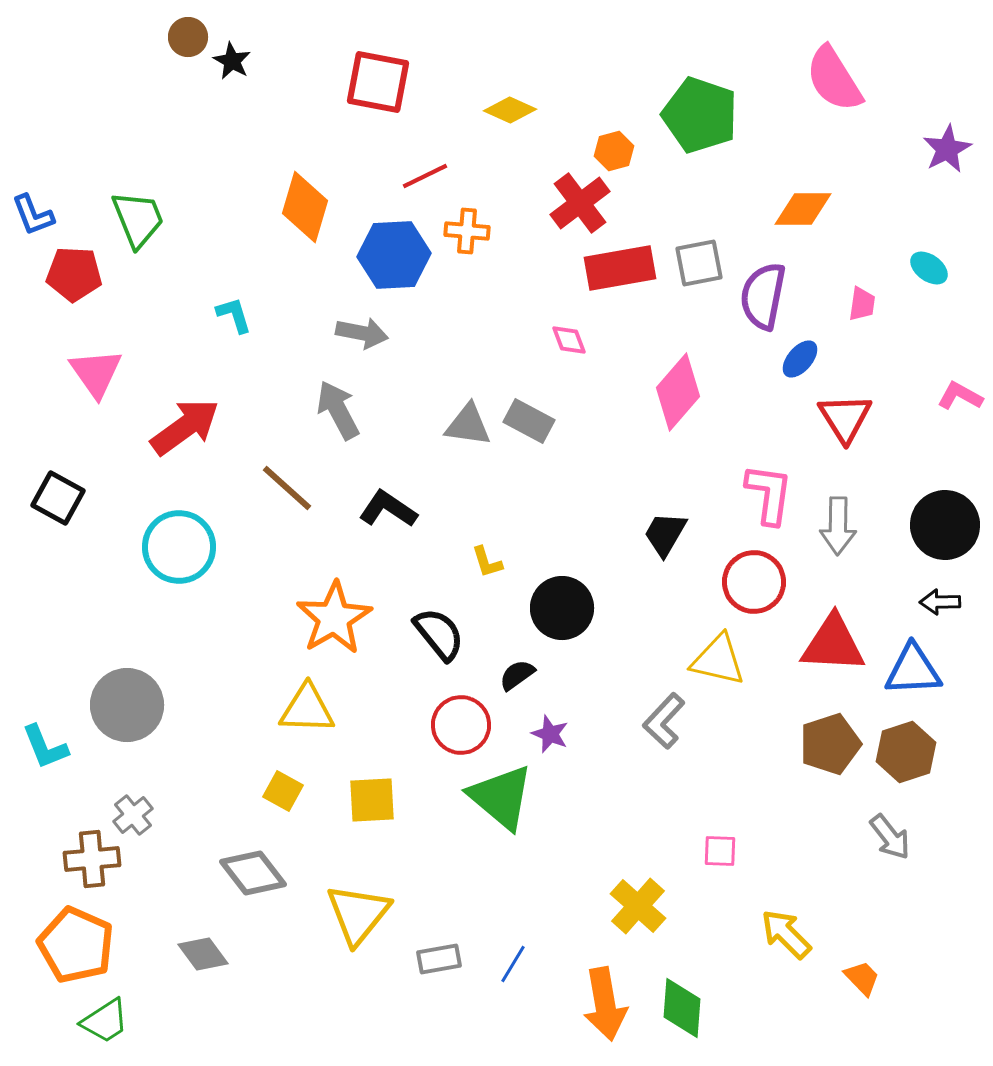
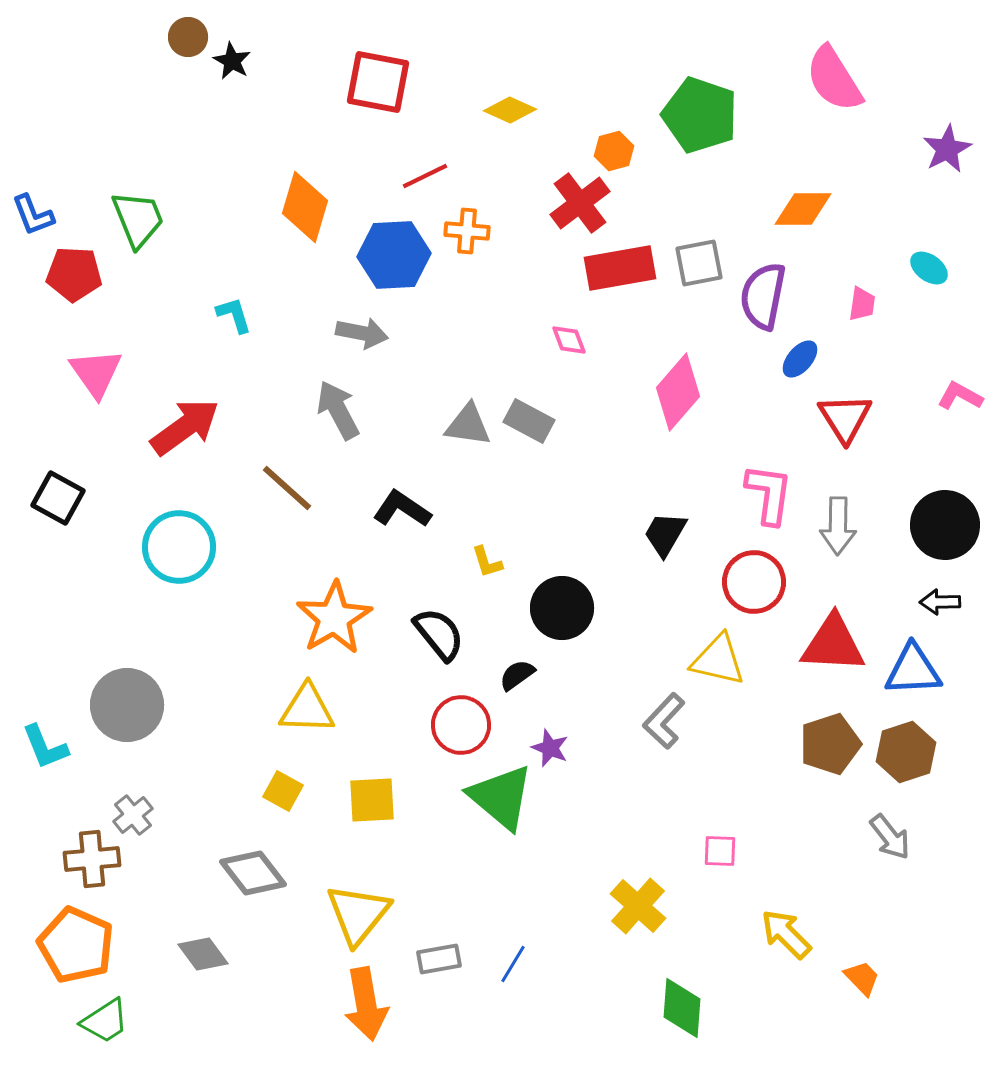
black L-shape at (388, 509): moved 14 px right
purple star at (550, 734): moved 14 px down
orange arrow at (605, 1004): moved 239 px left
